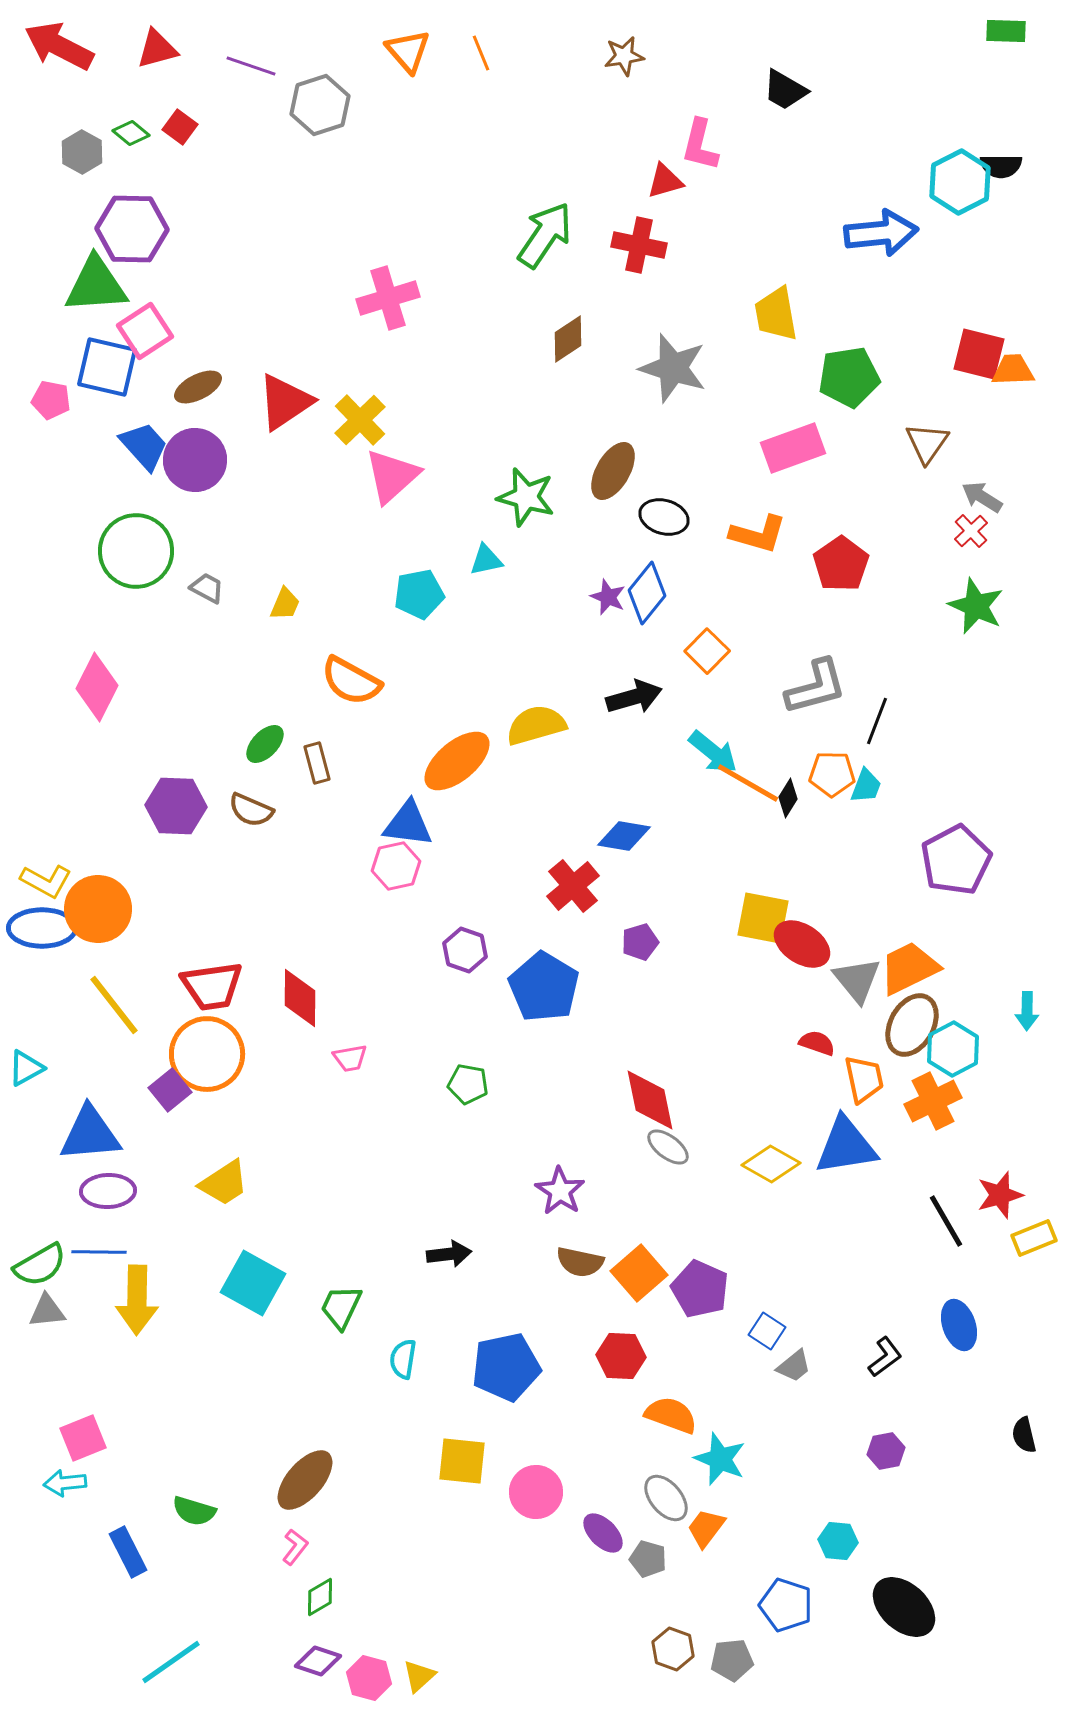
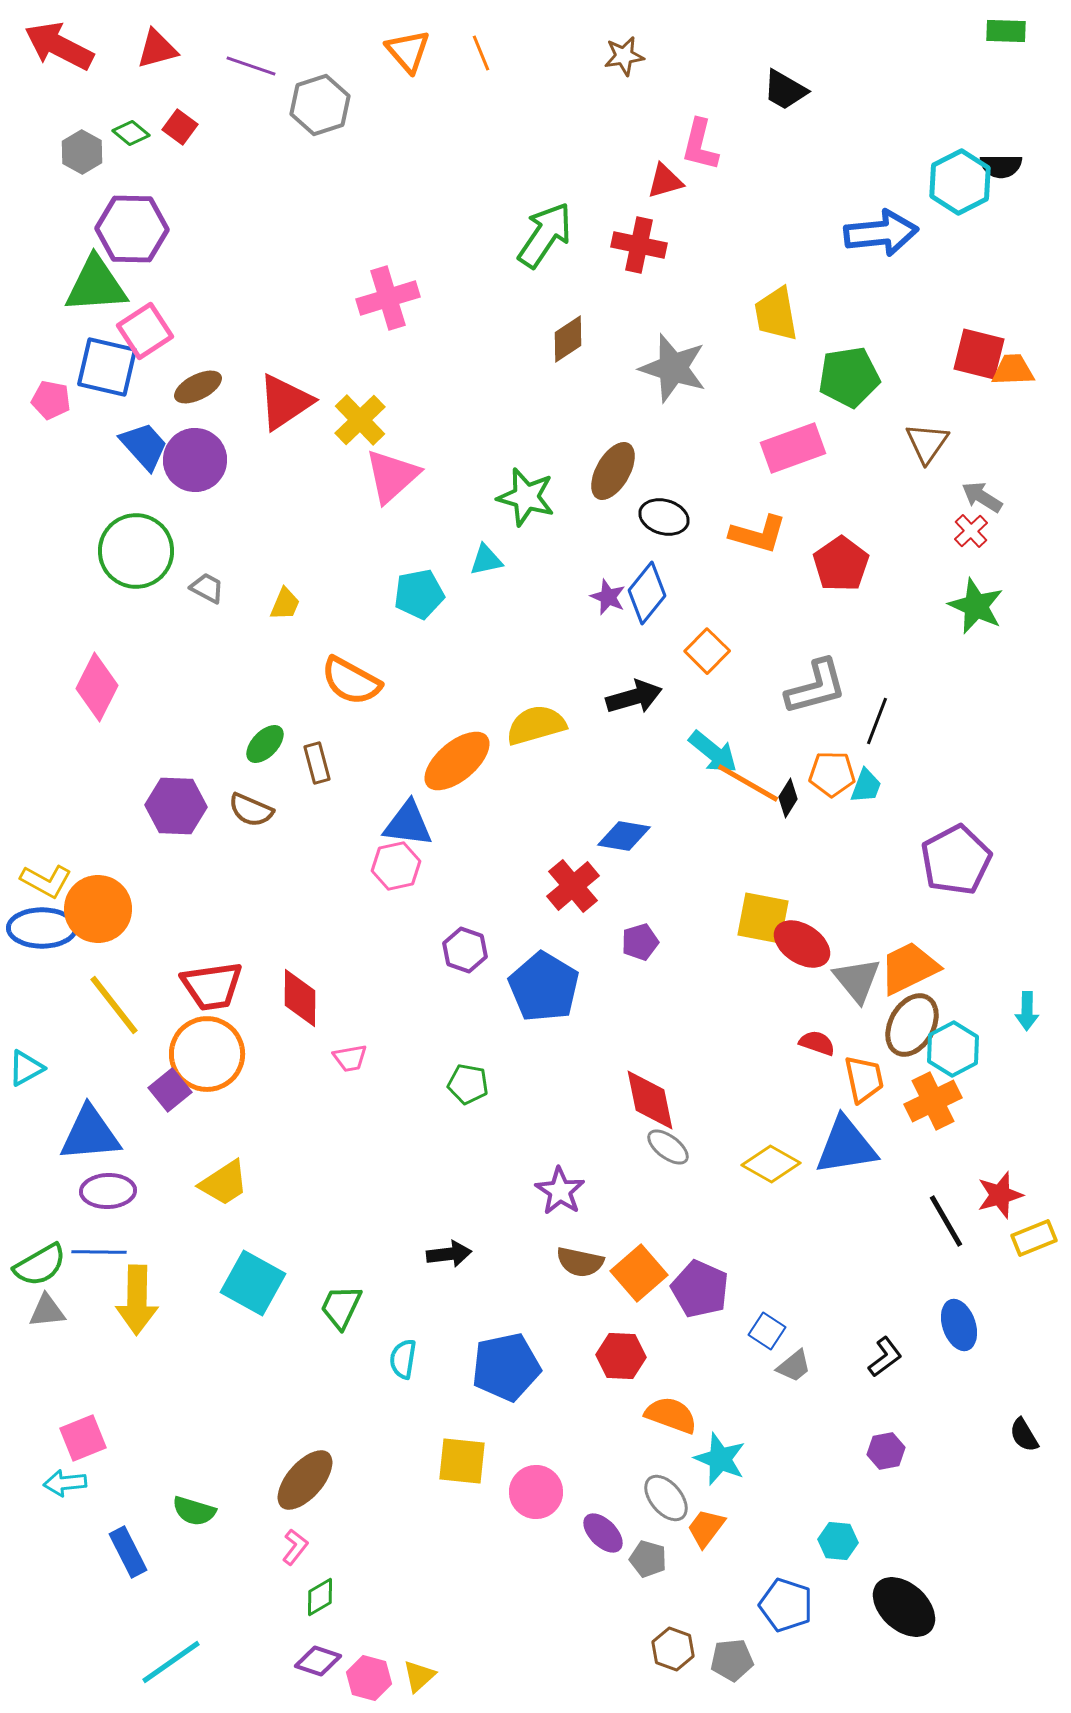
black semicircle at (1024, 1435): rotated 18 degrees counterclockwise
